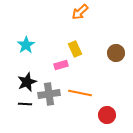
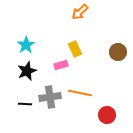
brown circle: moved 2 px right, 1 px up
black star: moved 11 px up
gray cross: moved 1 px right, 3 px down
